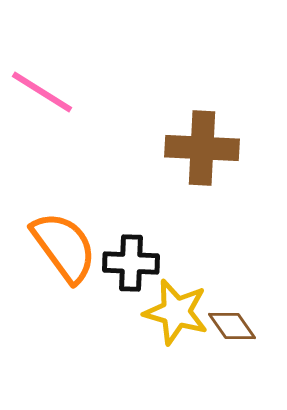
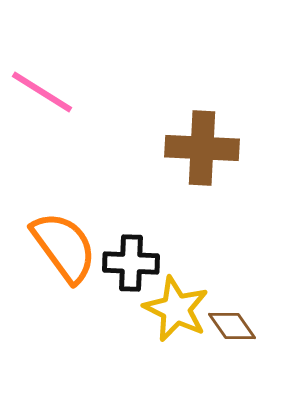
yellow star: moved 3 px up; rotated 10 degrees clockwise
